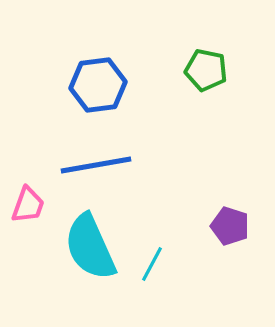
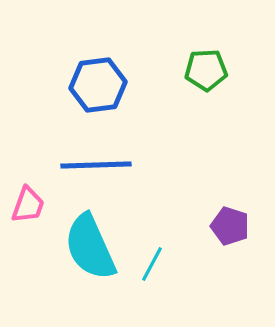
green pentagon: rotated 15 degrees counterclockwise
blue line: rotated 8 degrees clockwise
